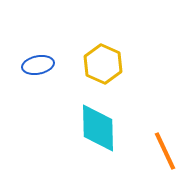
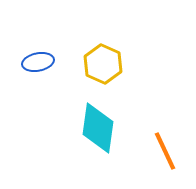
blue ellipse: moved 3 px up
cyan diamond: rotated 9 degrees clockwise
